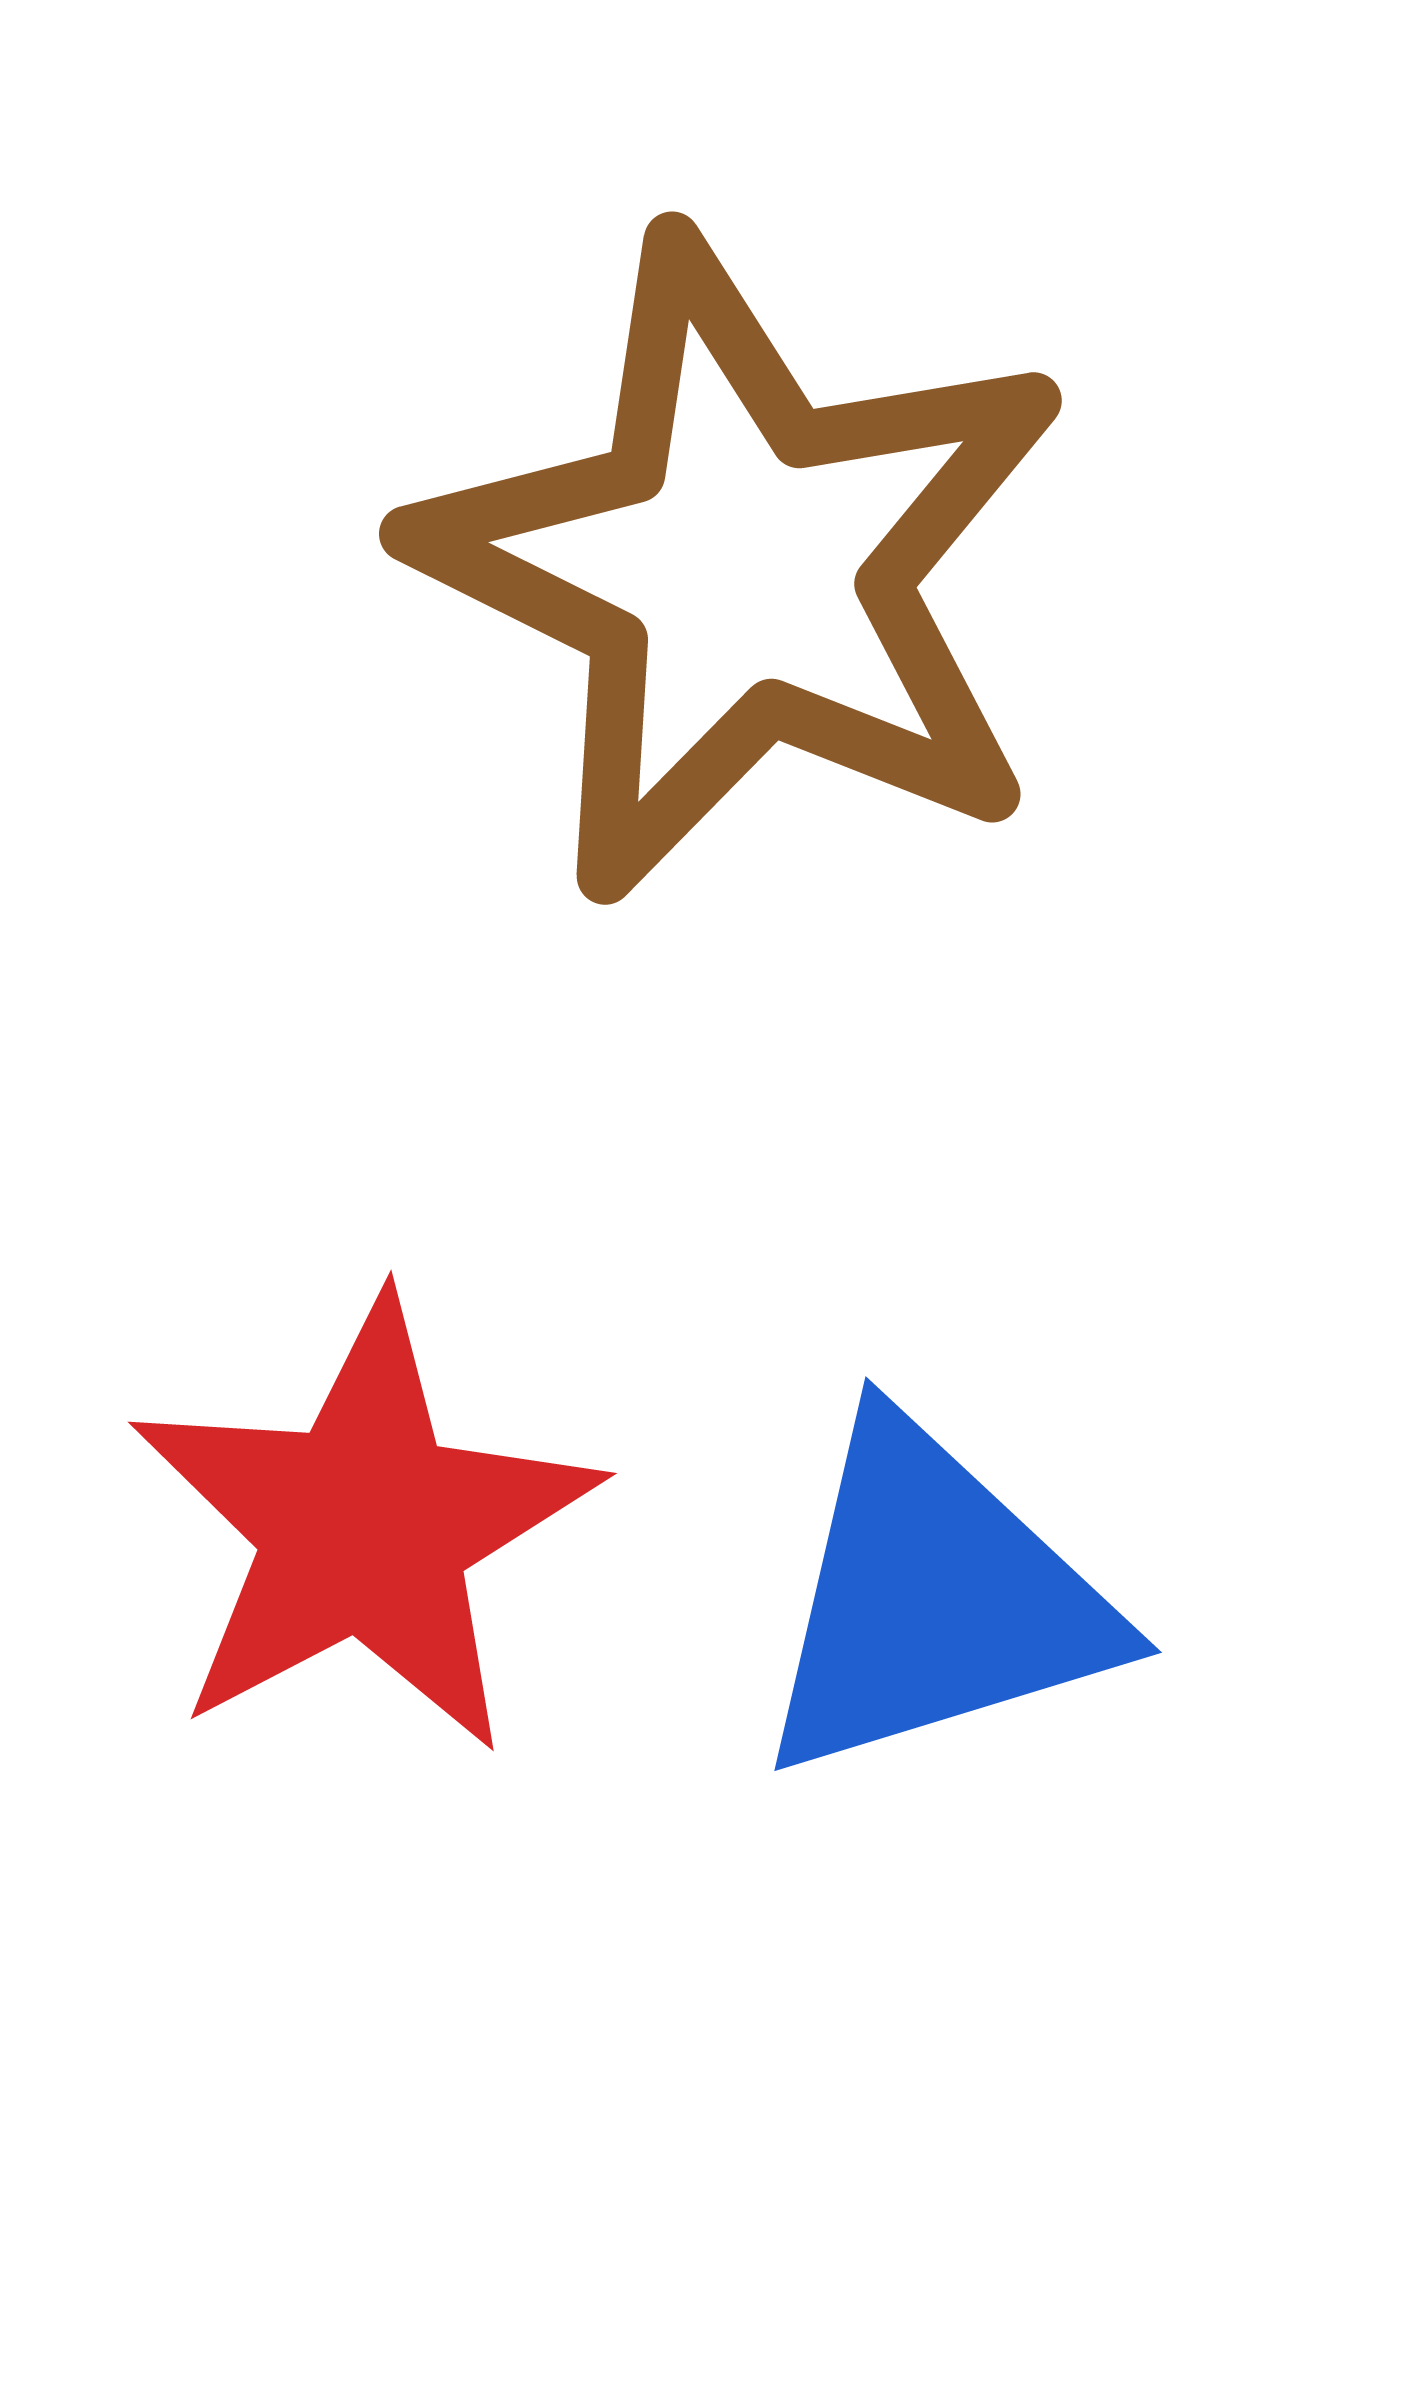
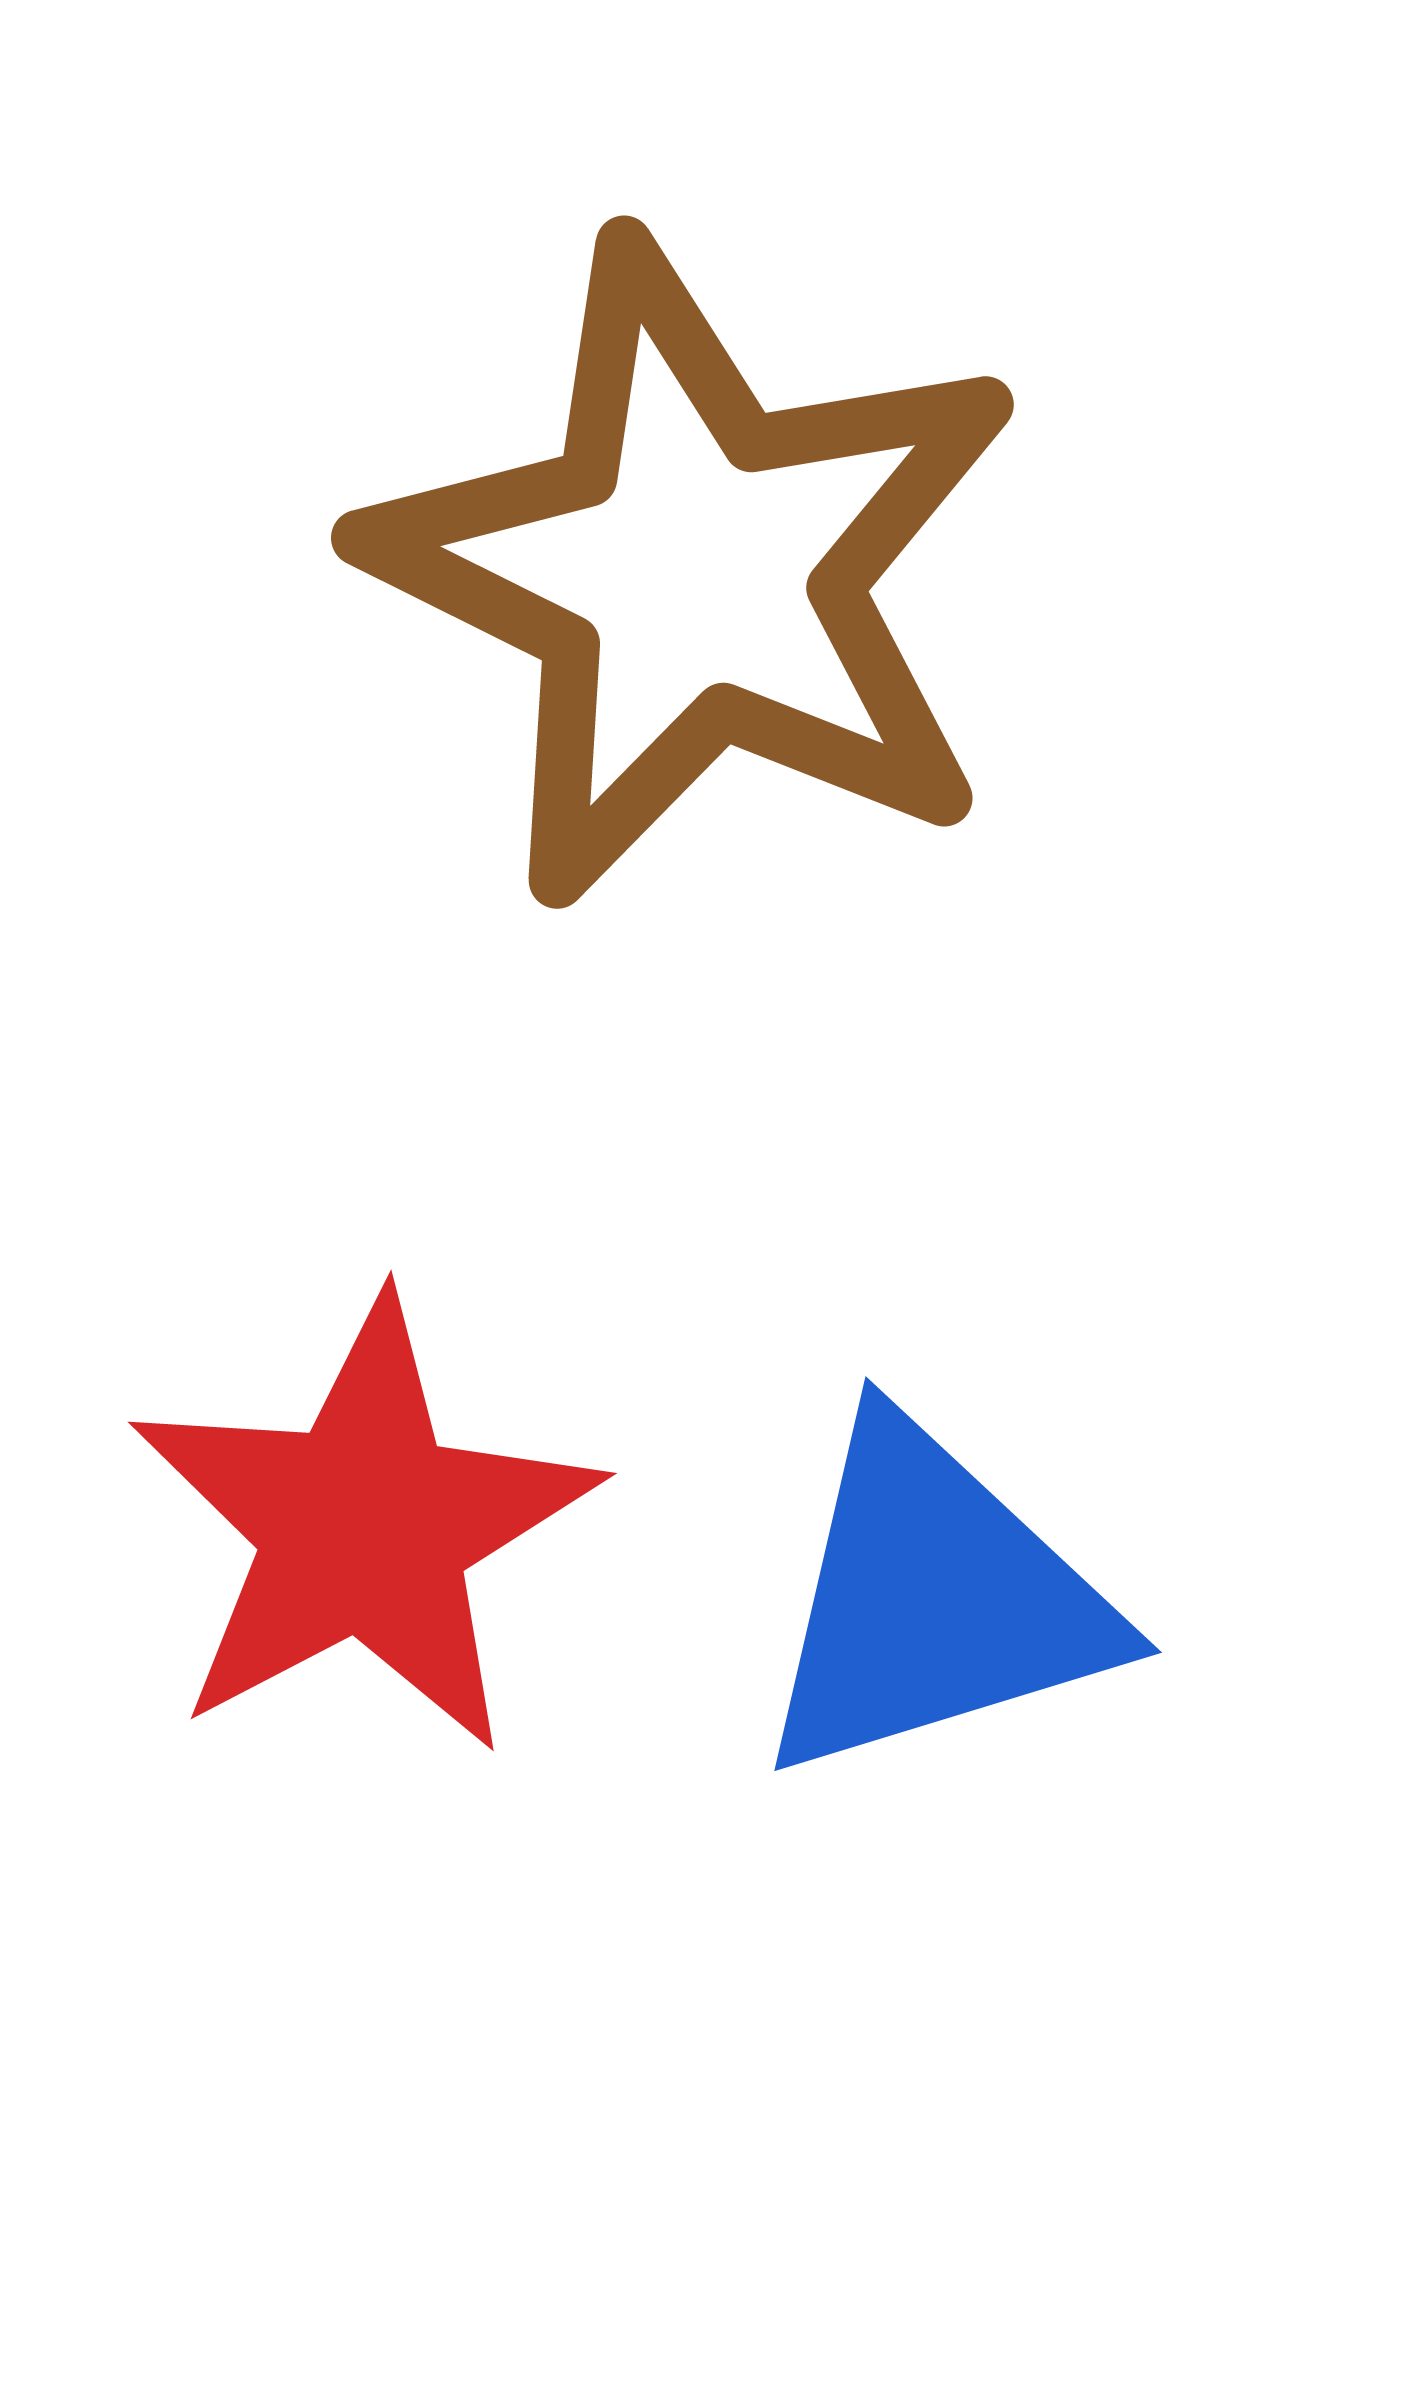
brown star: moved 48 px left, 4 px down
